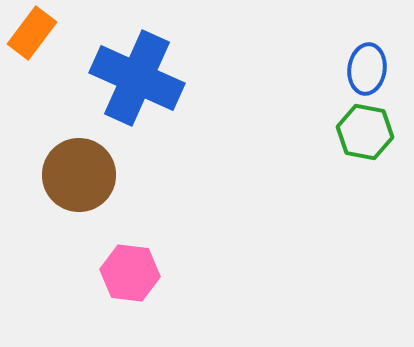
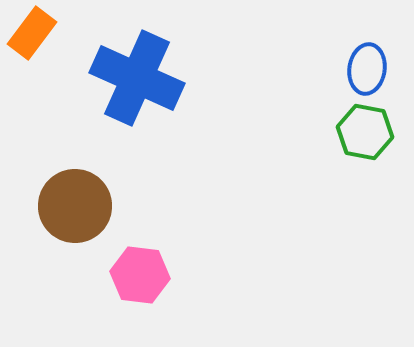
brown circle: moved 4 px left, 31 px down
pink hexagon: moved 10 px right, 2 px down
